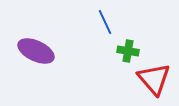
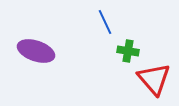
purple ellipse: rotated 6 degrees counterclockwise
